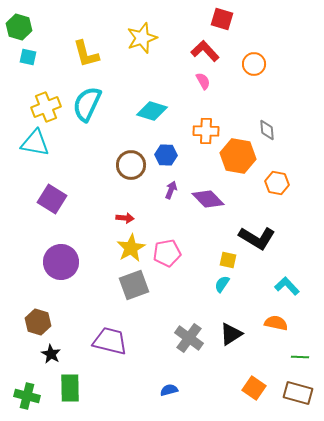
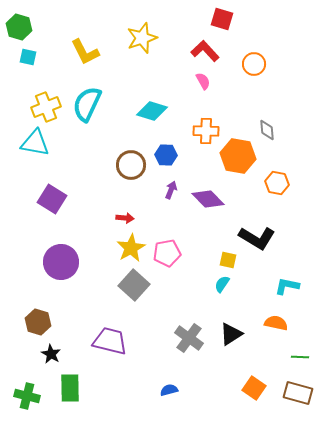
yellow L-shape at (86, 54): moved 1 px left, 2 px up; rotated 12 degrees counterclockwise
gray square at (134, 285): rotated 28 degrees counterclockwise
cyan L-shape at (287, 286): rotated 35 degrees counterclockwise
